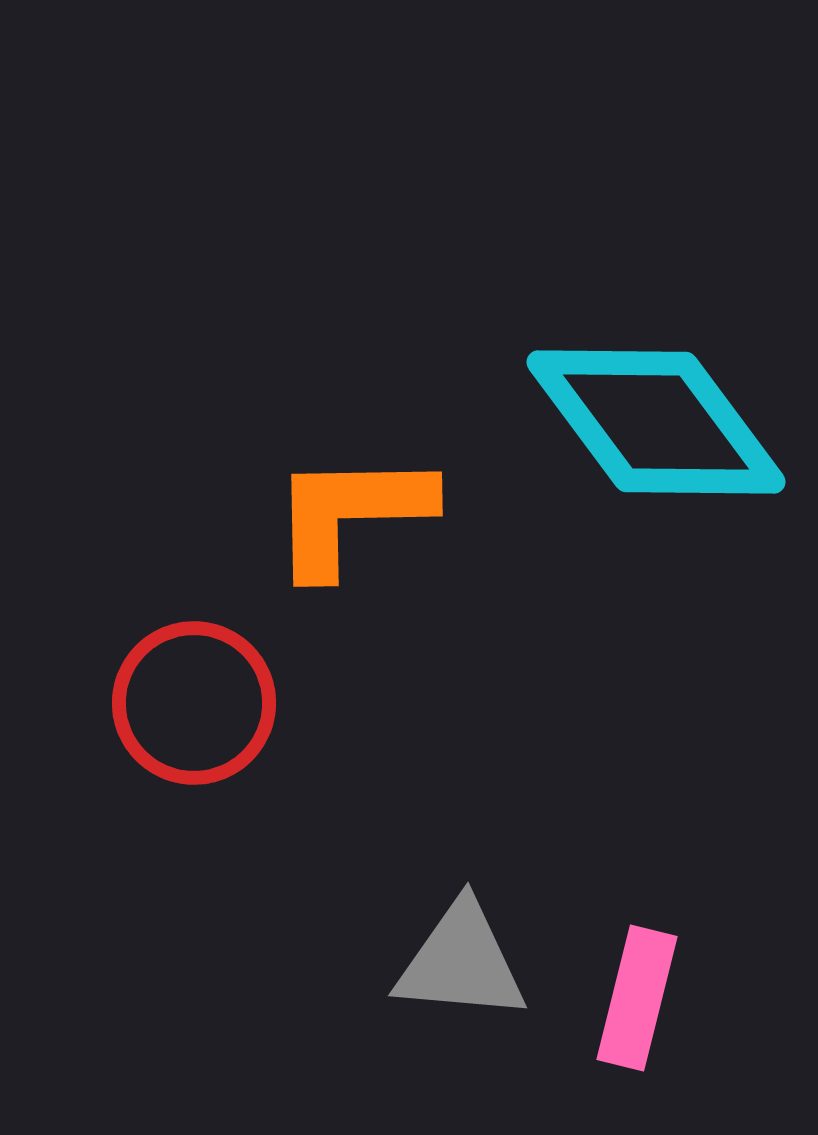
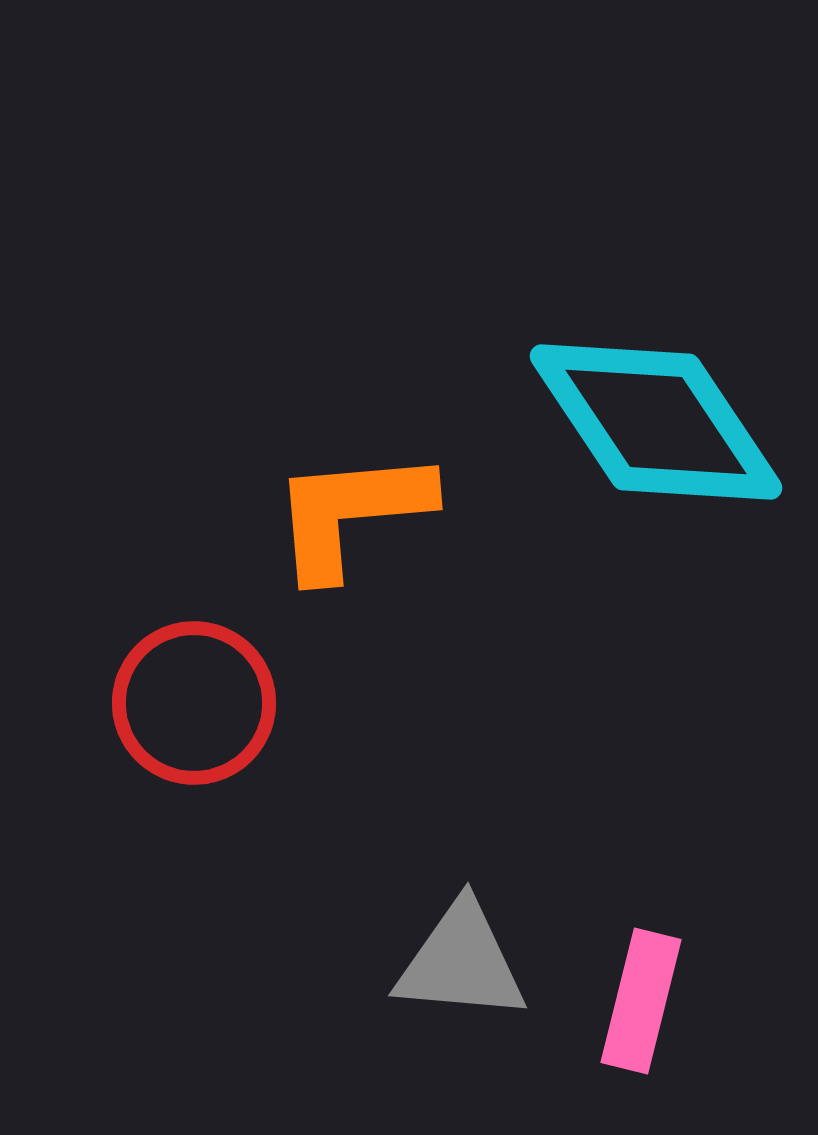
cyan diamond: rotated 3 degrees clockwise
orange L-shape: rotated 4 degrees counterclockwise
pink rectangle: moved 4 px right, 3 px down
